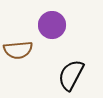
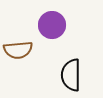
black semicircle: rotated 28 degrees counterclockwise
